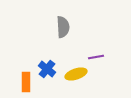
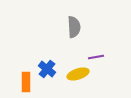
gray semicircle: moved 11 px right
yellow ellipse: moved 2 px right
